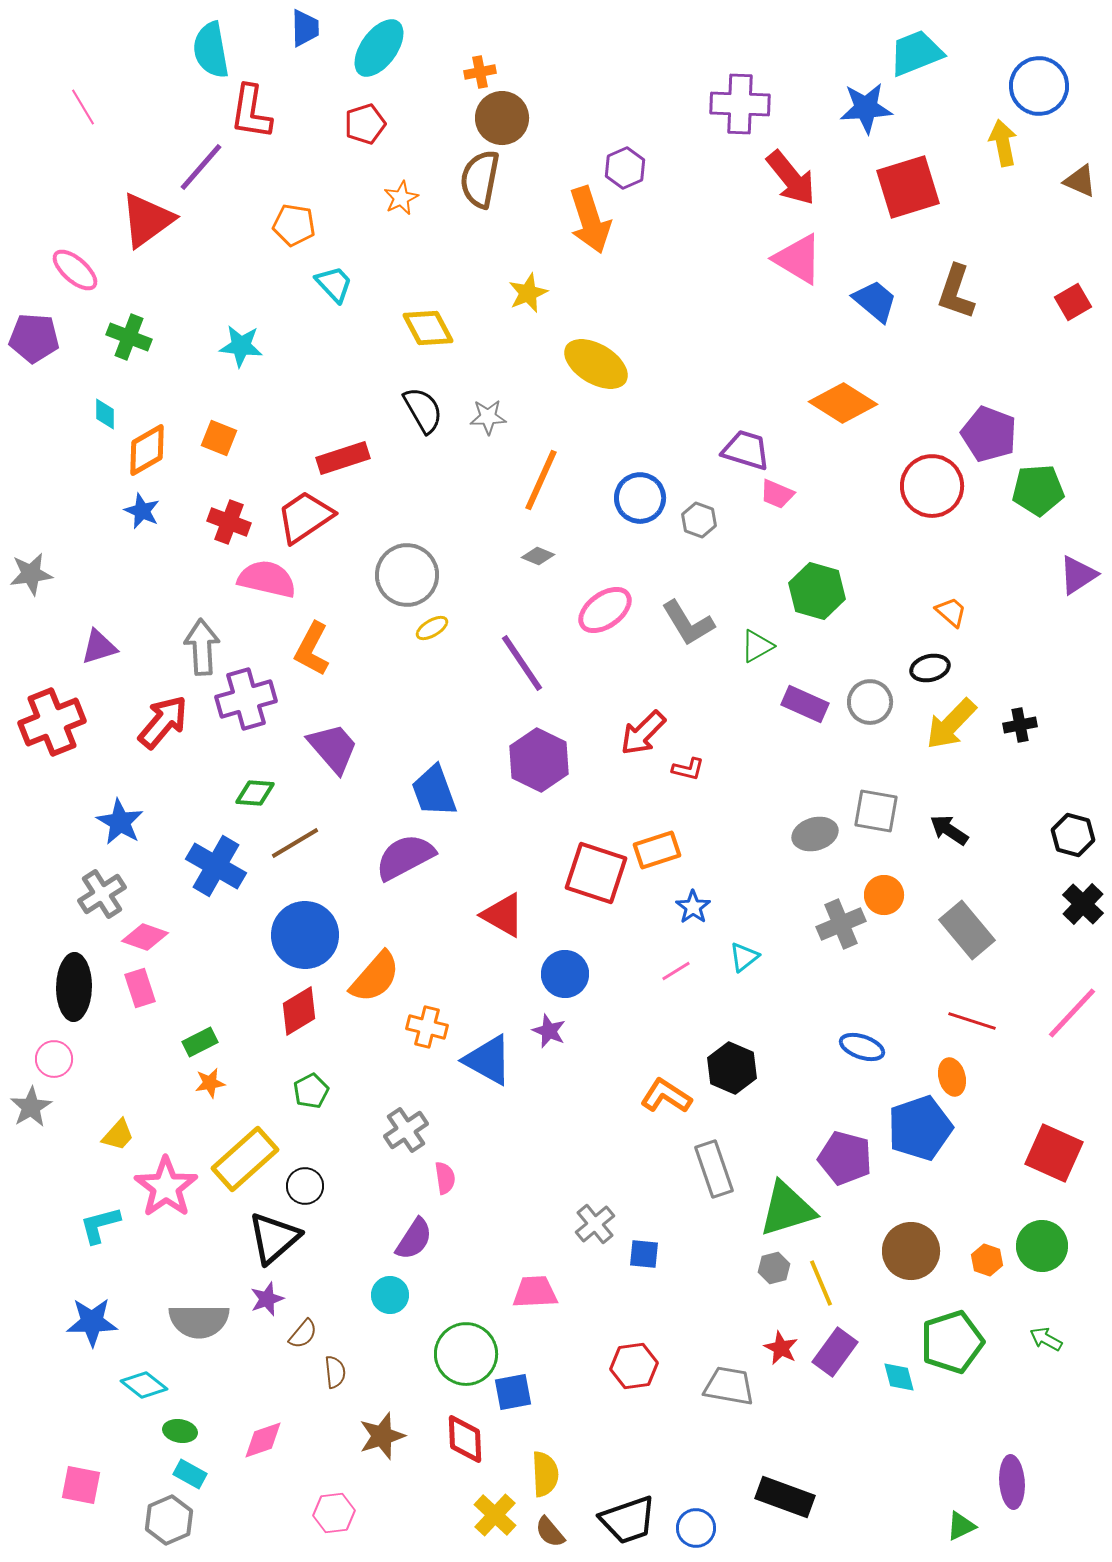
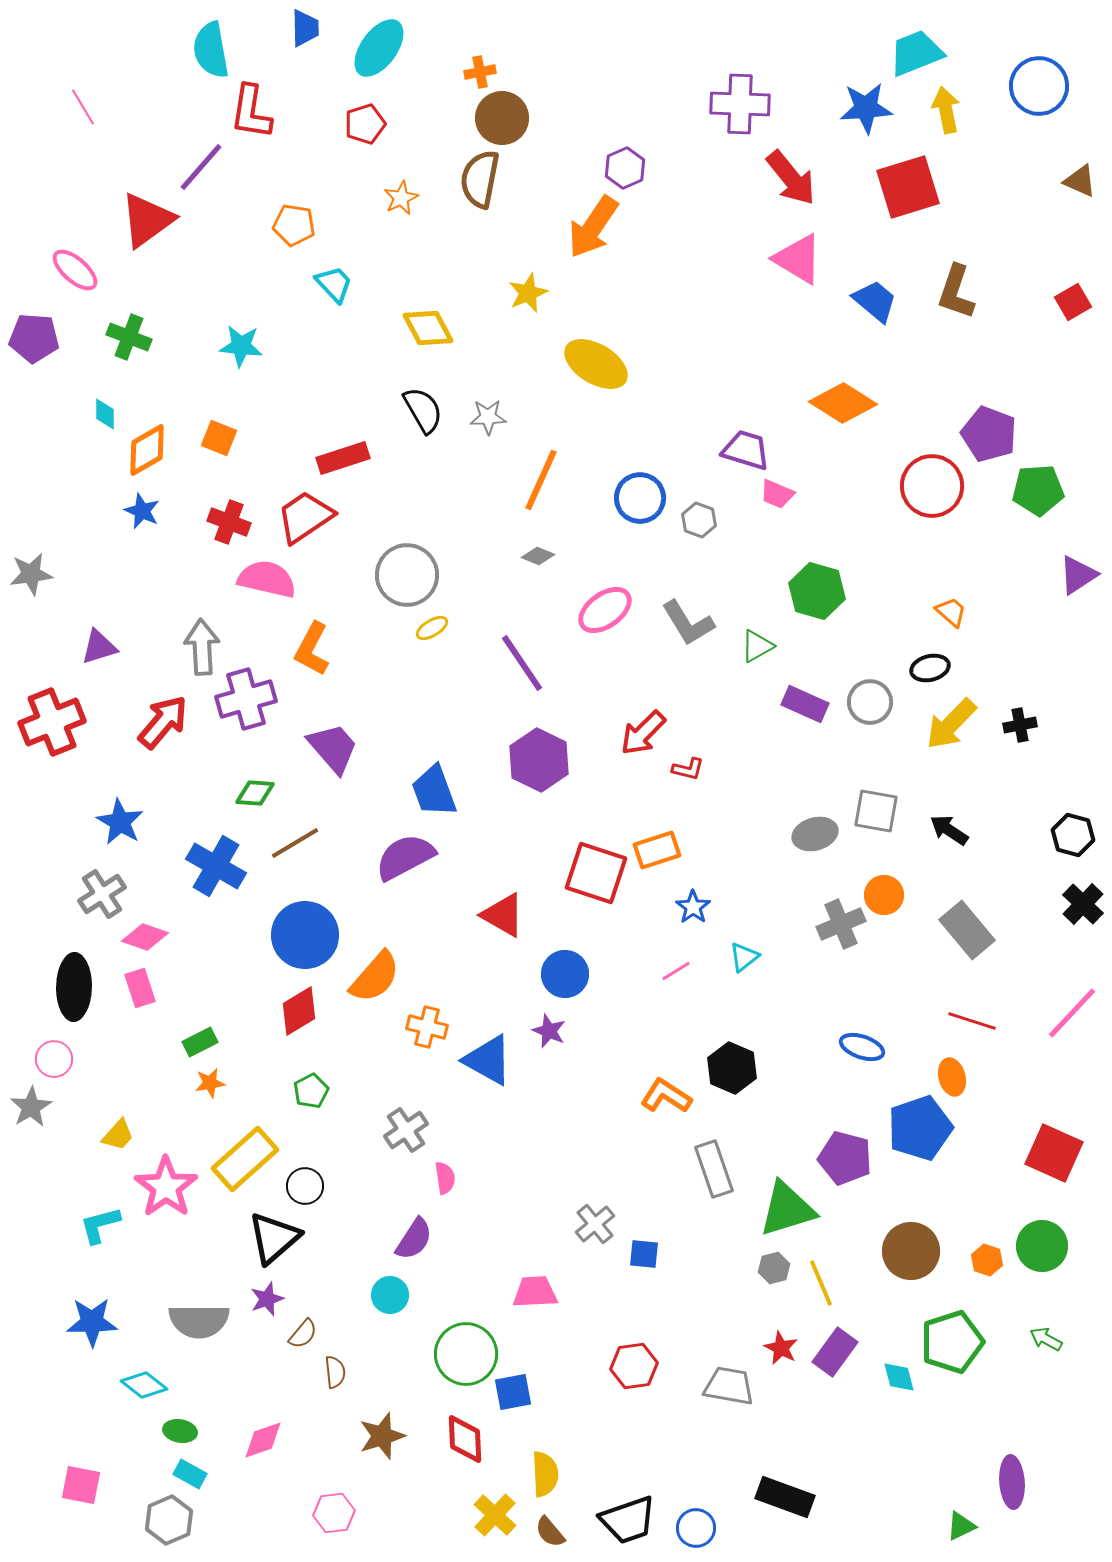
yellow arrow at (1003, 143): moved 57 px left, 33 px up
orange arrow at (590, 220): moved 3 px right, 7 px down; rotated 52 degrees clockwise
